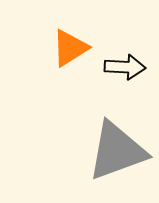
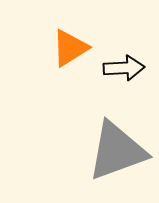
black arrow: moved 1 px left, 1 px down; rotated 6 degrees counterclockwise
